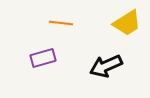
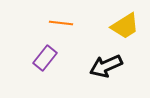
yellow trapezoid: moved 2 px left, 3 px down
purple rectangle: moved 2 px right; rotated 35 degrees counterclockwise
